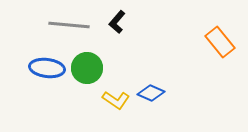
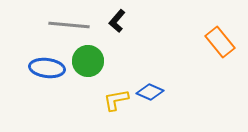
black L-shape: moved 1 px up
green circle: moved 1 px right, 7 px up
blue diamond: moved 1 px left, 1 px up
yellow L-shape: rotated 136 degrees clockwise
